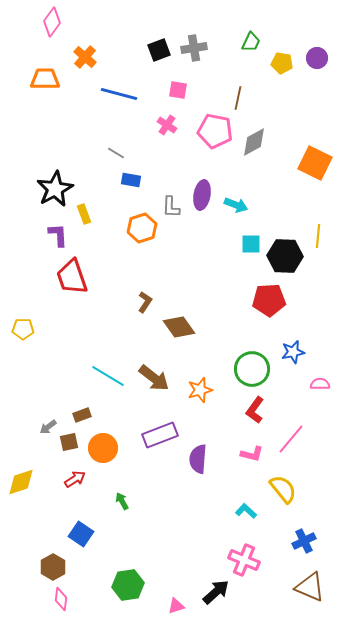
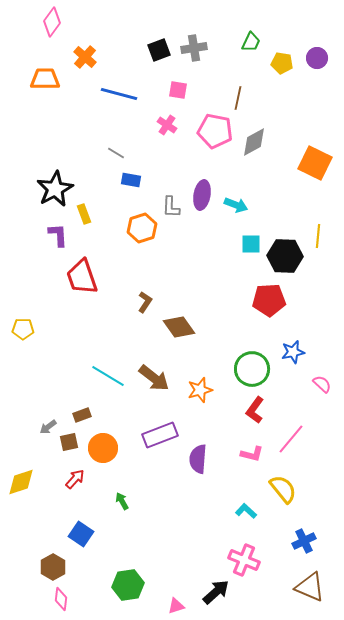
red trapezoid at (72, 277): moved 10 px right
pink semicircle at (320, 384): moved 2 px right; rotated 42 degrees clockwise
red arrow at (75, 479): rotated 15 degrees counterclockwise
